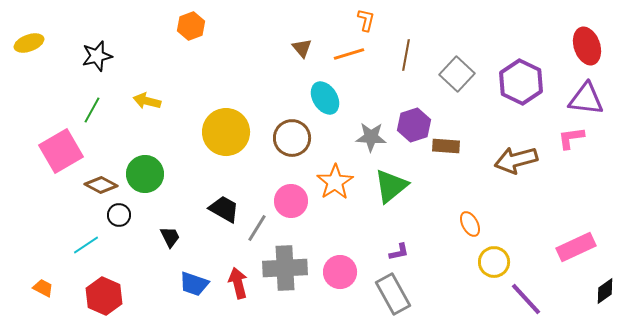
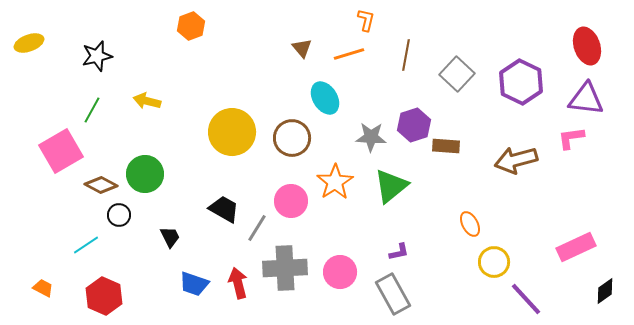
yellow circle at (226, 132): moved 6 px right
